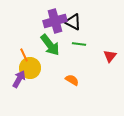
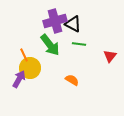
black triangle: moved 2 px down
